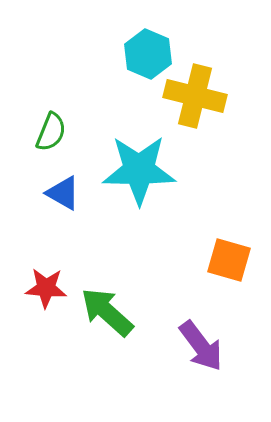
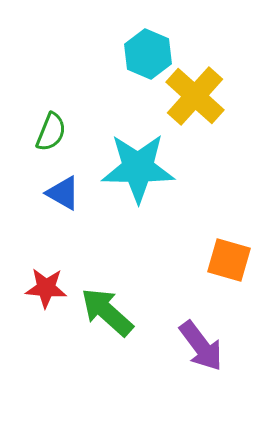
yellow cross: rotated 28 degrees clockwise
cyan star: moved 1 px left, 2 px up
